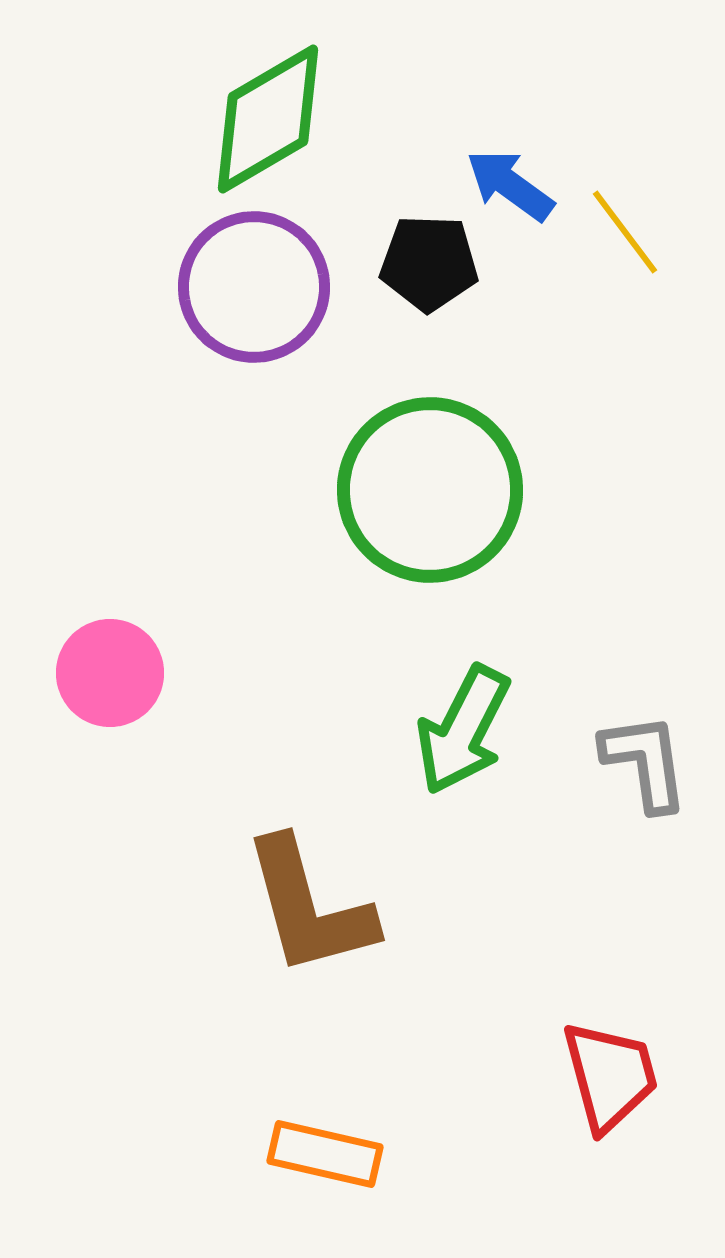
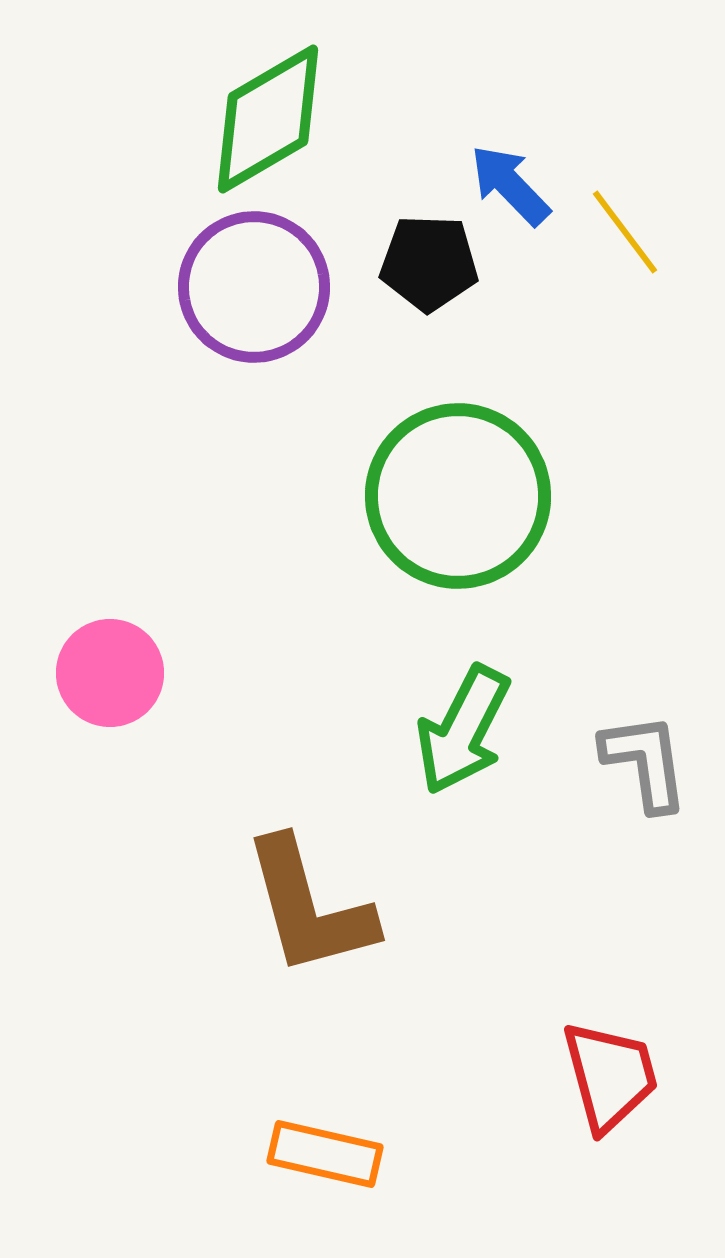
blue arrow: rotated 10 degrees clockwise
green circle: moved 28 px right, 6 px down
